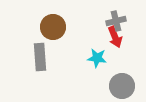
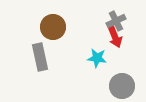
gray cross: rotated 12 degrees counterclockwise
gray rectangle: rotated 8 degrees counterclockwise
